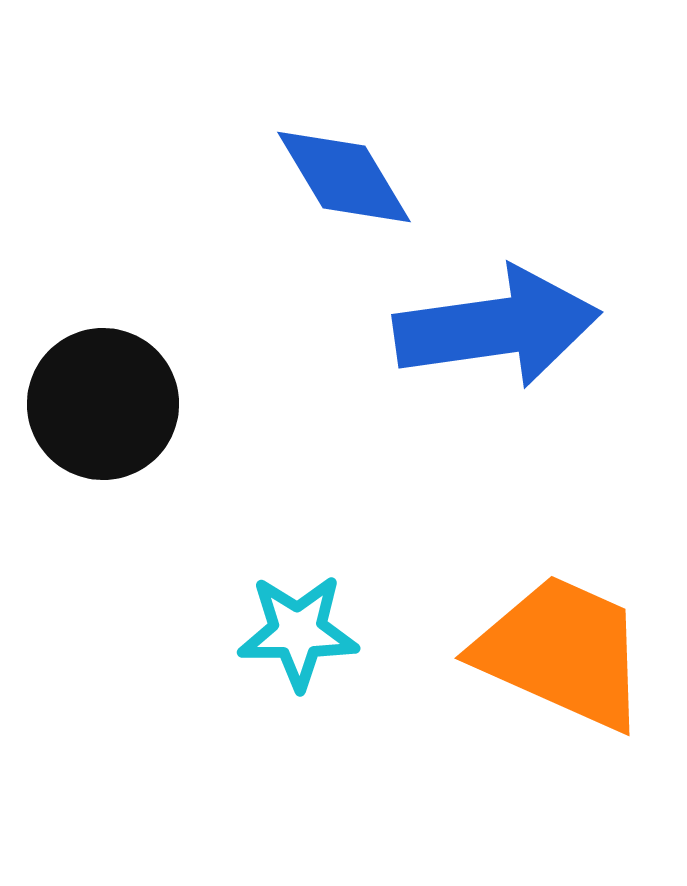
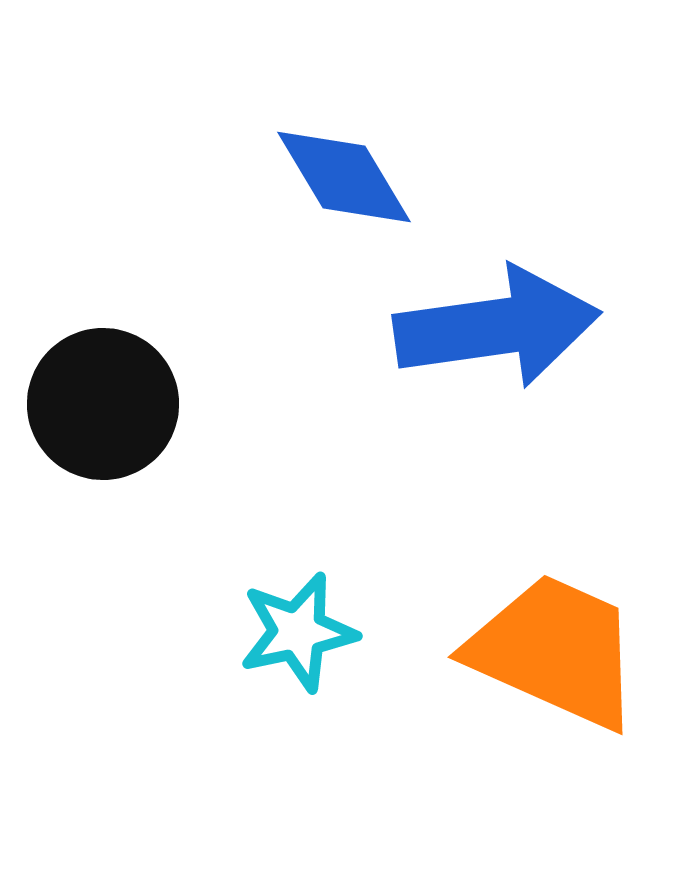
cyan star: rotated 12 degrees counterclockwise
orange trapezoid: moved 7 px left, 1 px up
